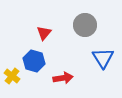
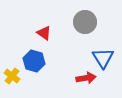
gray circle: moved 3 px up
red triangle: rotated 35 degrees counterclockwise
red arrow: moved 23 px right
